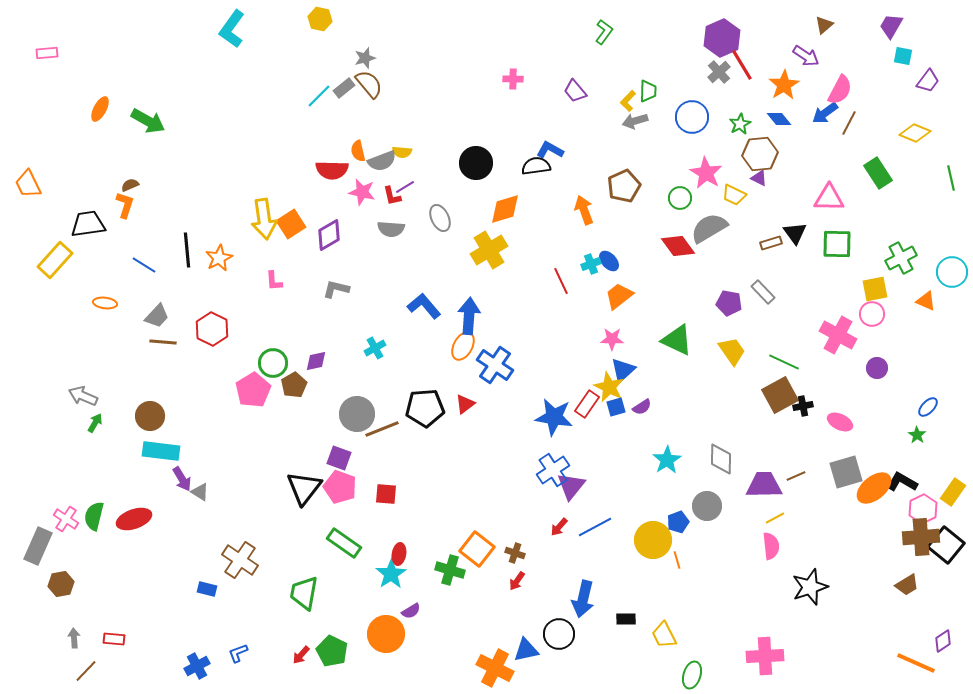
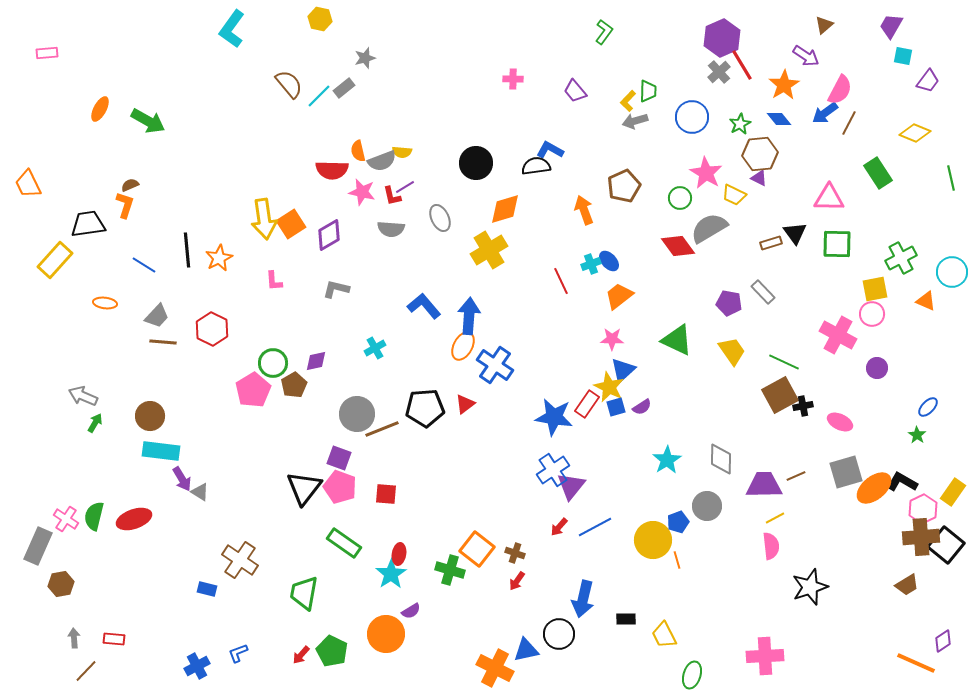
brown semicircle at (369, 84): moved 80 px left
